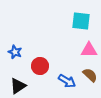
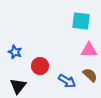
black triangle: rotated 18 degrees counterclockwise
